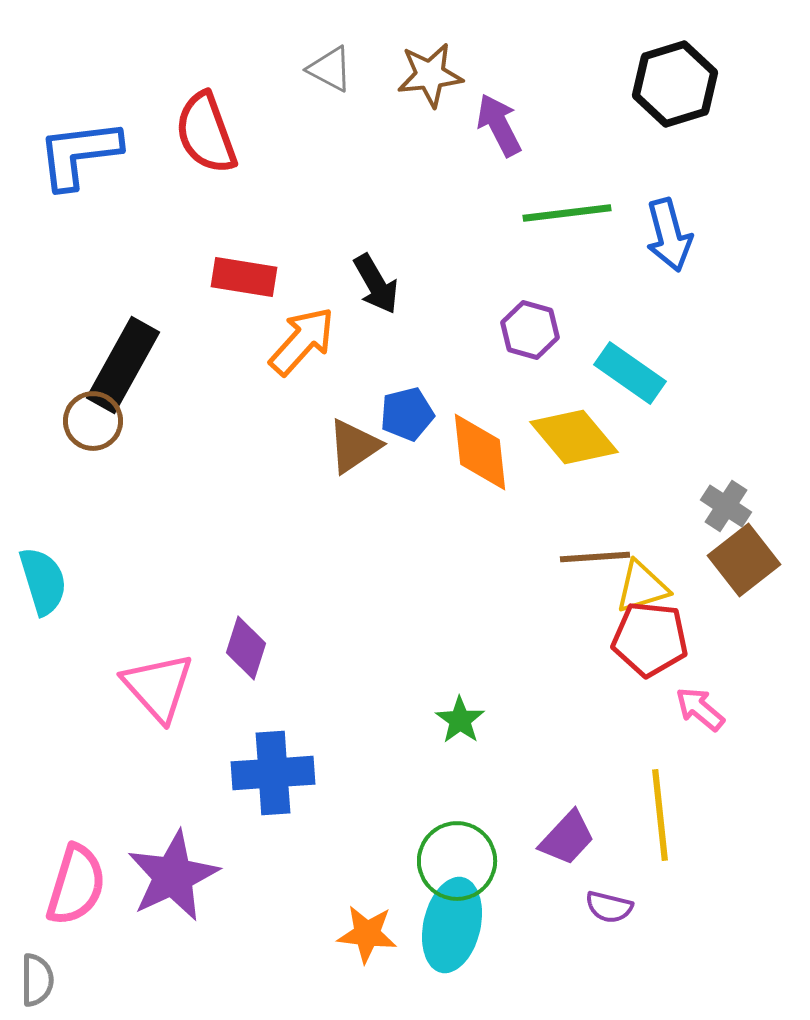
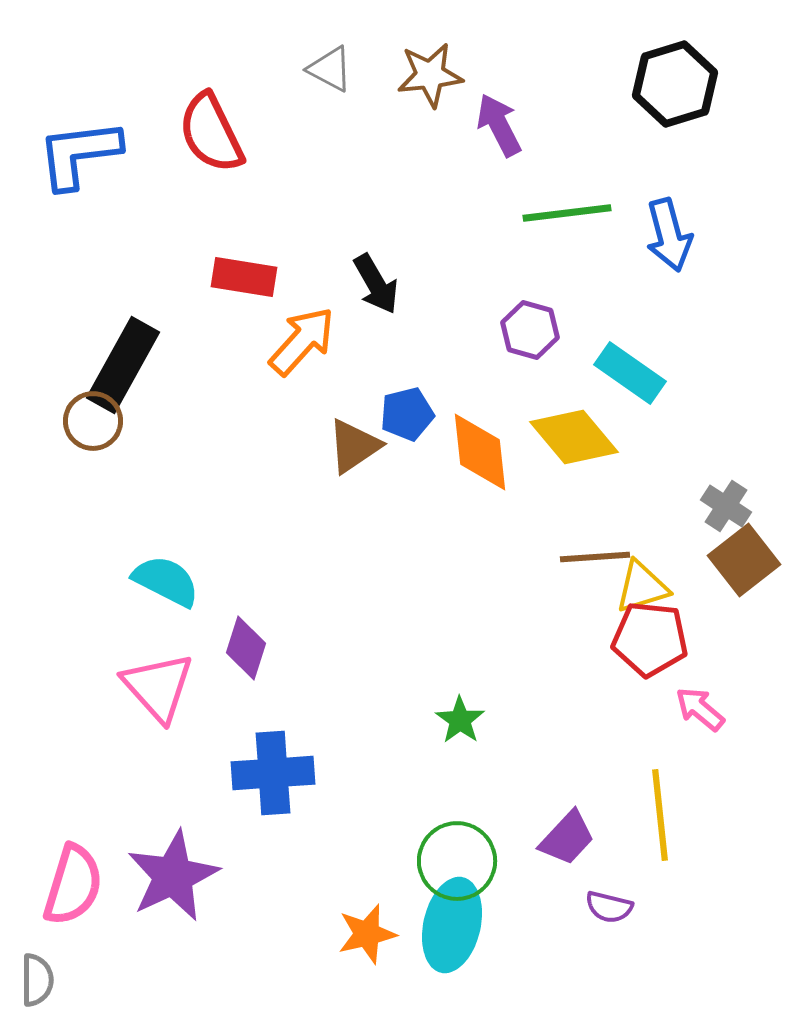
red semicircle: moved 5 px right; rotated 6 degrees counterclockwise
cyan semicircle: moved 123 px right; rotated 46 degrees counterclockwise
pink semicircle: moved 3 px left
orange star: rotated 20 degrees counterclockwise
